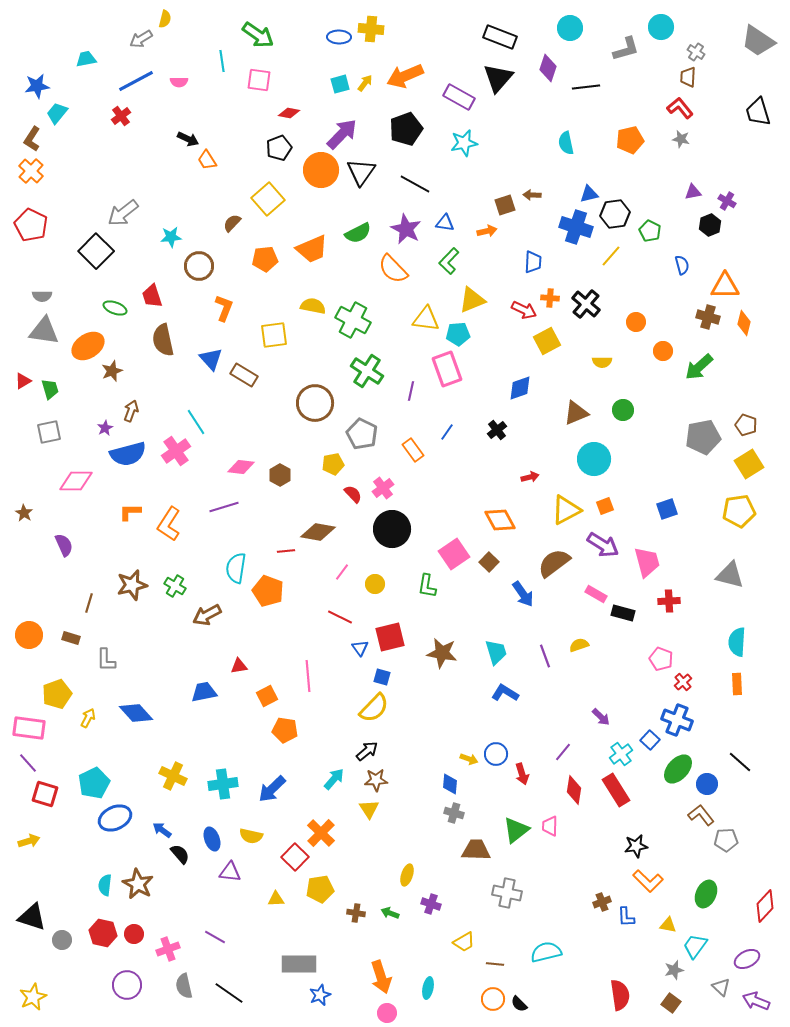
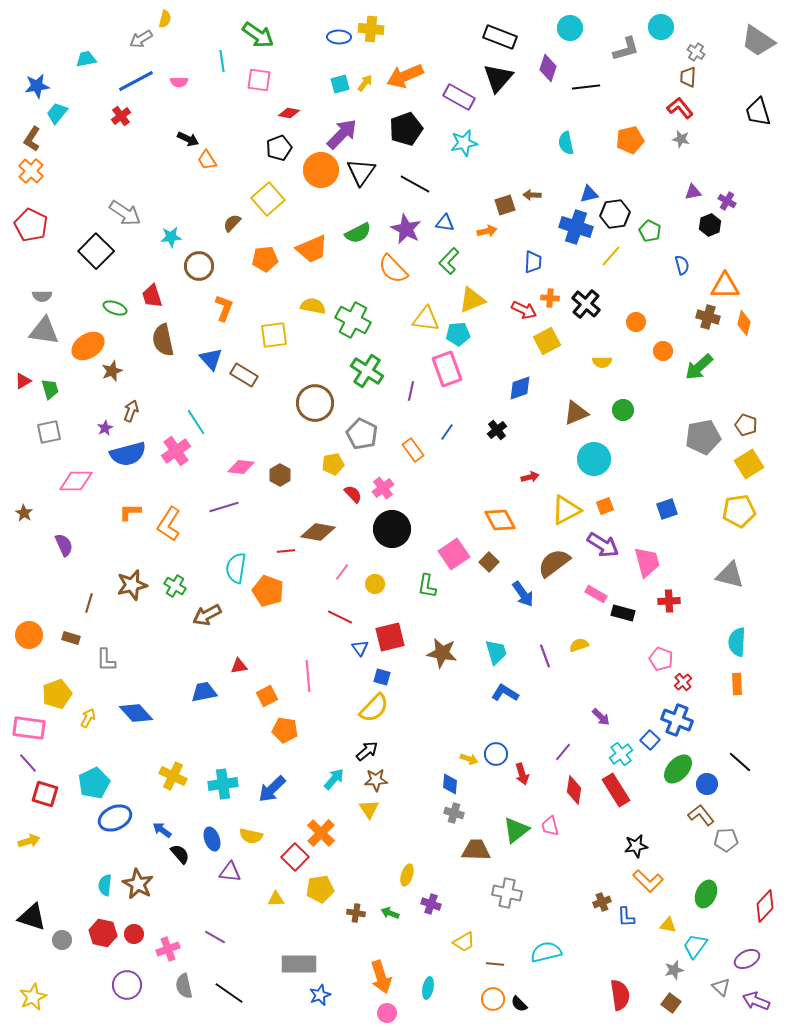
gray arrow at (123, 213): moved 2 px right; rotated 108 degrees counterclockwise
pink trapezoid at (550, 826): rotated 15 degrees counterclockwise
